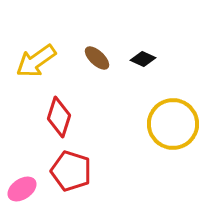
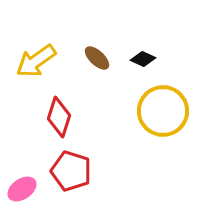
yellow circle: moved 10 px left, 13 px up
